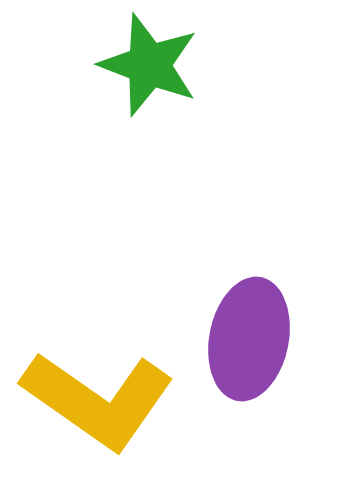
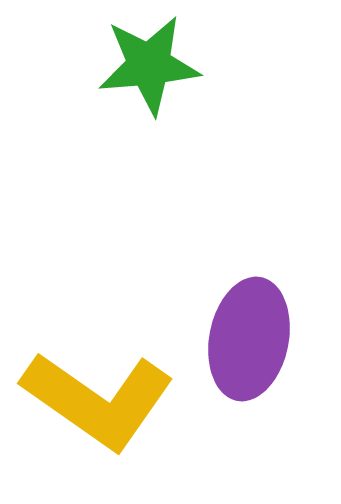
green star: rotated 26 degrees counterclockwise
